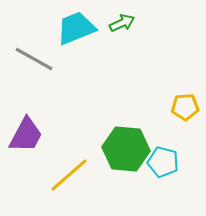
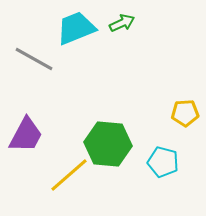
yellow pentagon: moved 6 px down
green hexagon: moved 18 px left, 5 px up
